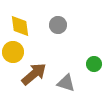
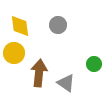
yellow circle: moved 1 px right, 1 px down
brown arrow: moved 5 px right, 1 px up; rotated 44 degrees counterclockwise
gray triangle: rotated 18 degrees clockwise
